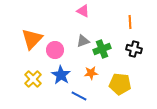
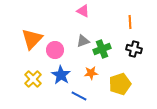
yellow pentagon: rotated 25 degrees counterclockwise
